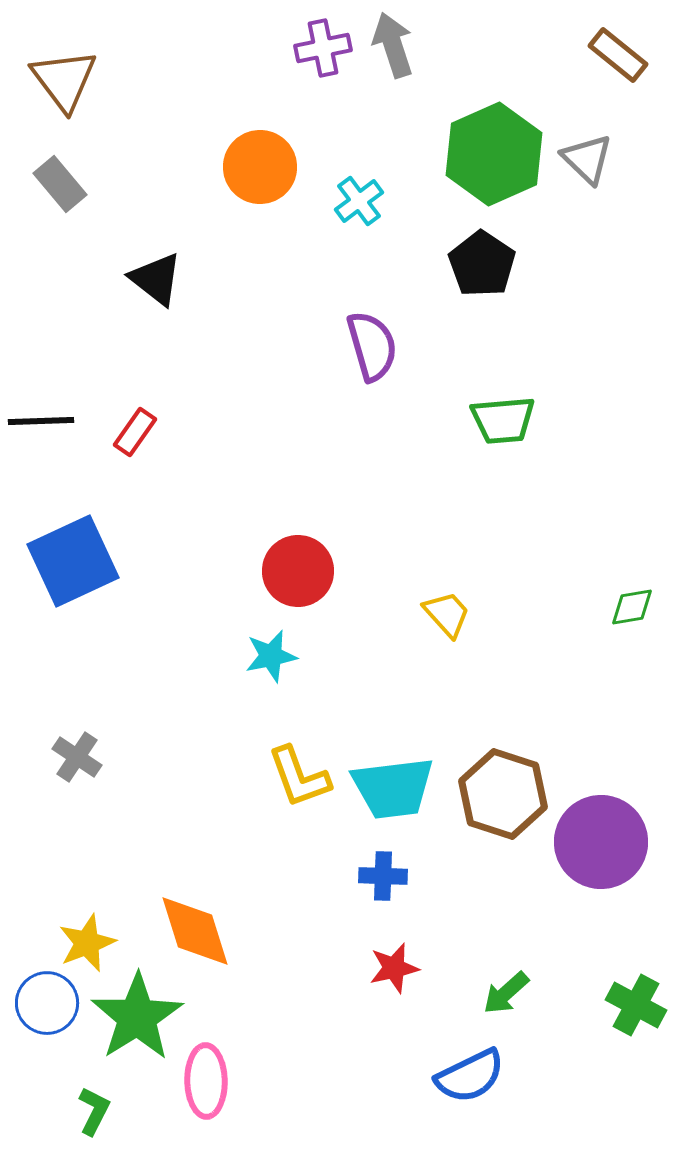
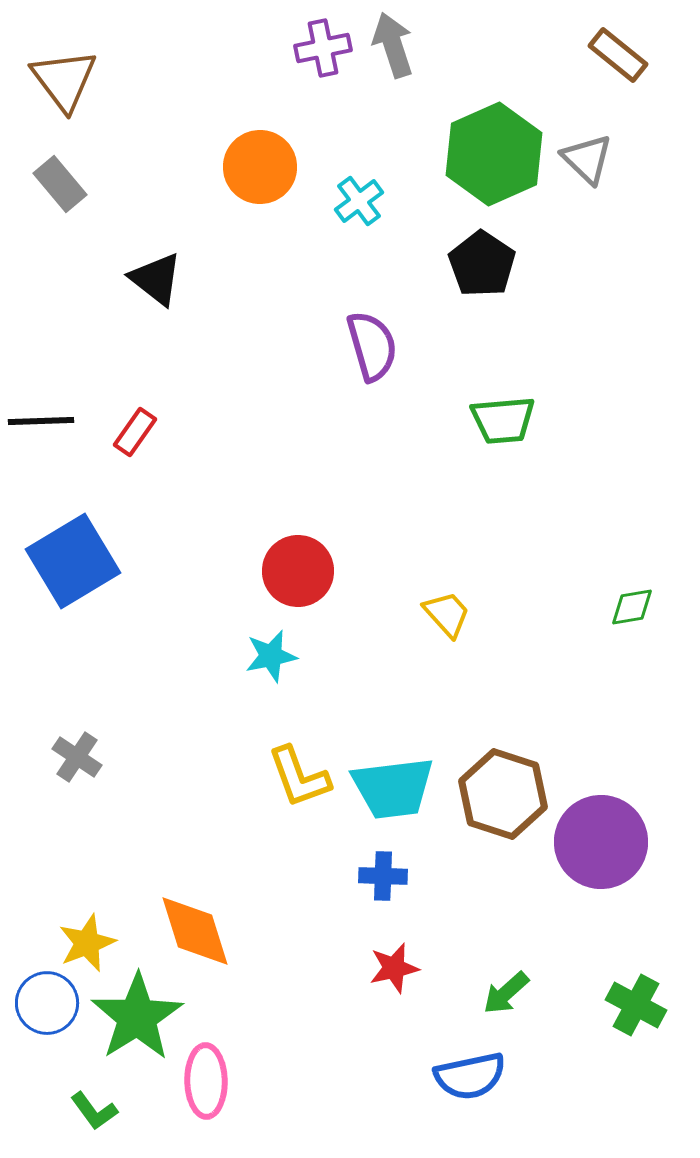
blue square: rotated 6 degrees counterclockwise
blue semicircle: rotated 14 degrees clockwise
green L-shape: rotated 117 degrees clockwise
